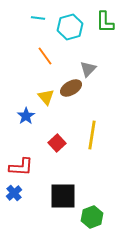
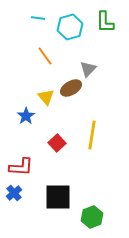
black square: moved 5 px left, 1 px down
